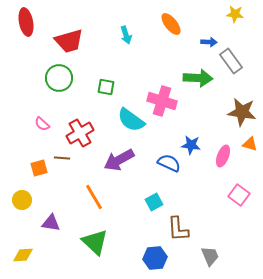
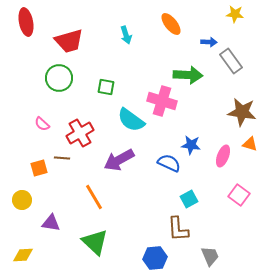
green arrow: moved 10 px left, 3 px up
cyan square: moved 35 px right, 3 px up
